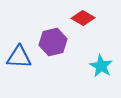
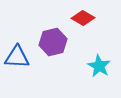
blue triangle: moved 2 px left
cyan star: moved 2 px left
